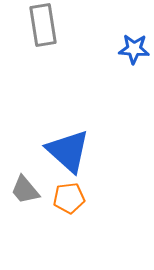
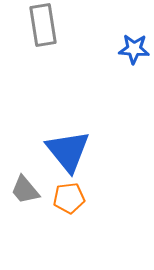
blue triangle: rotated 9 degrees clockwise
